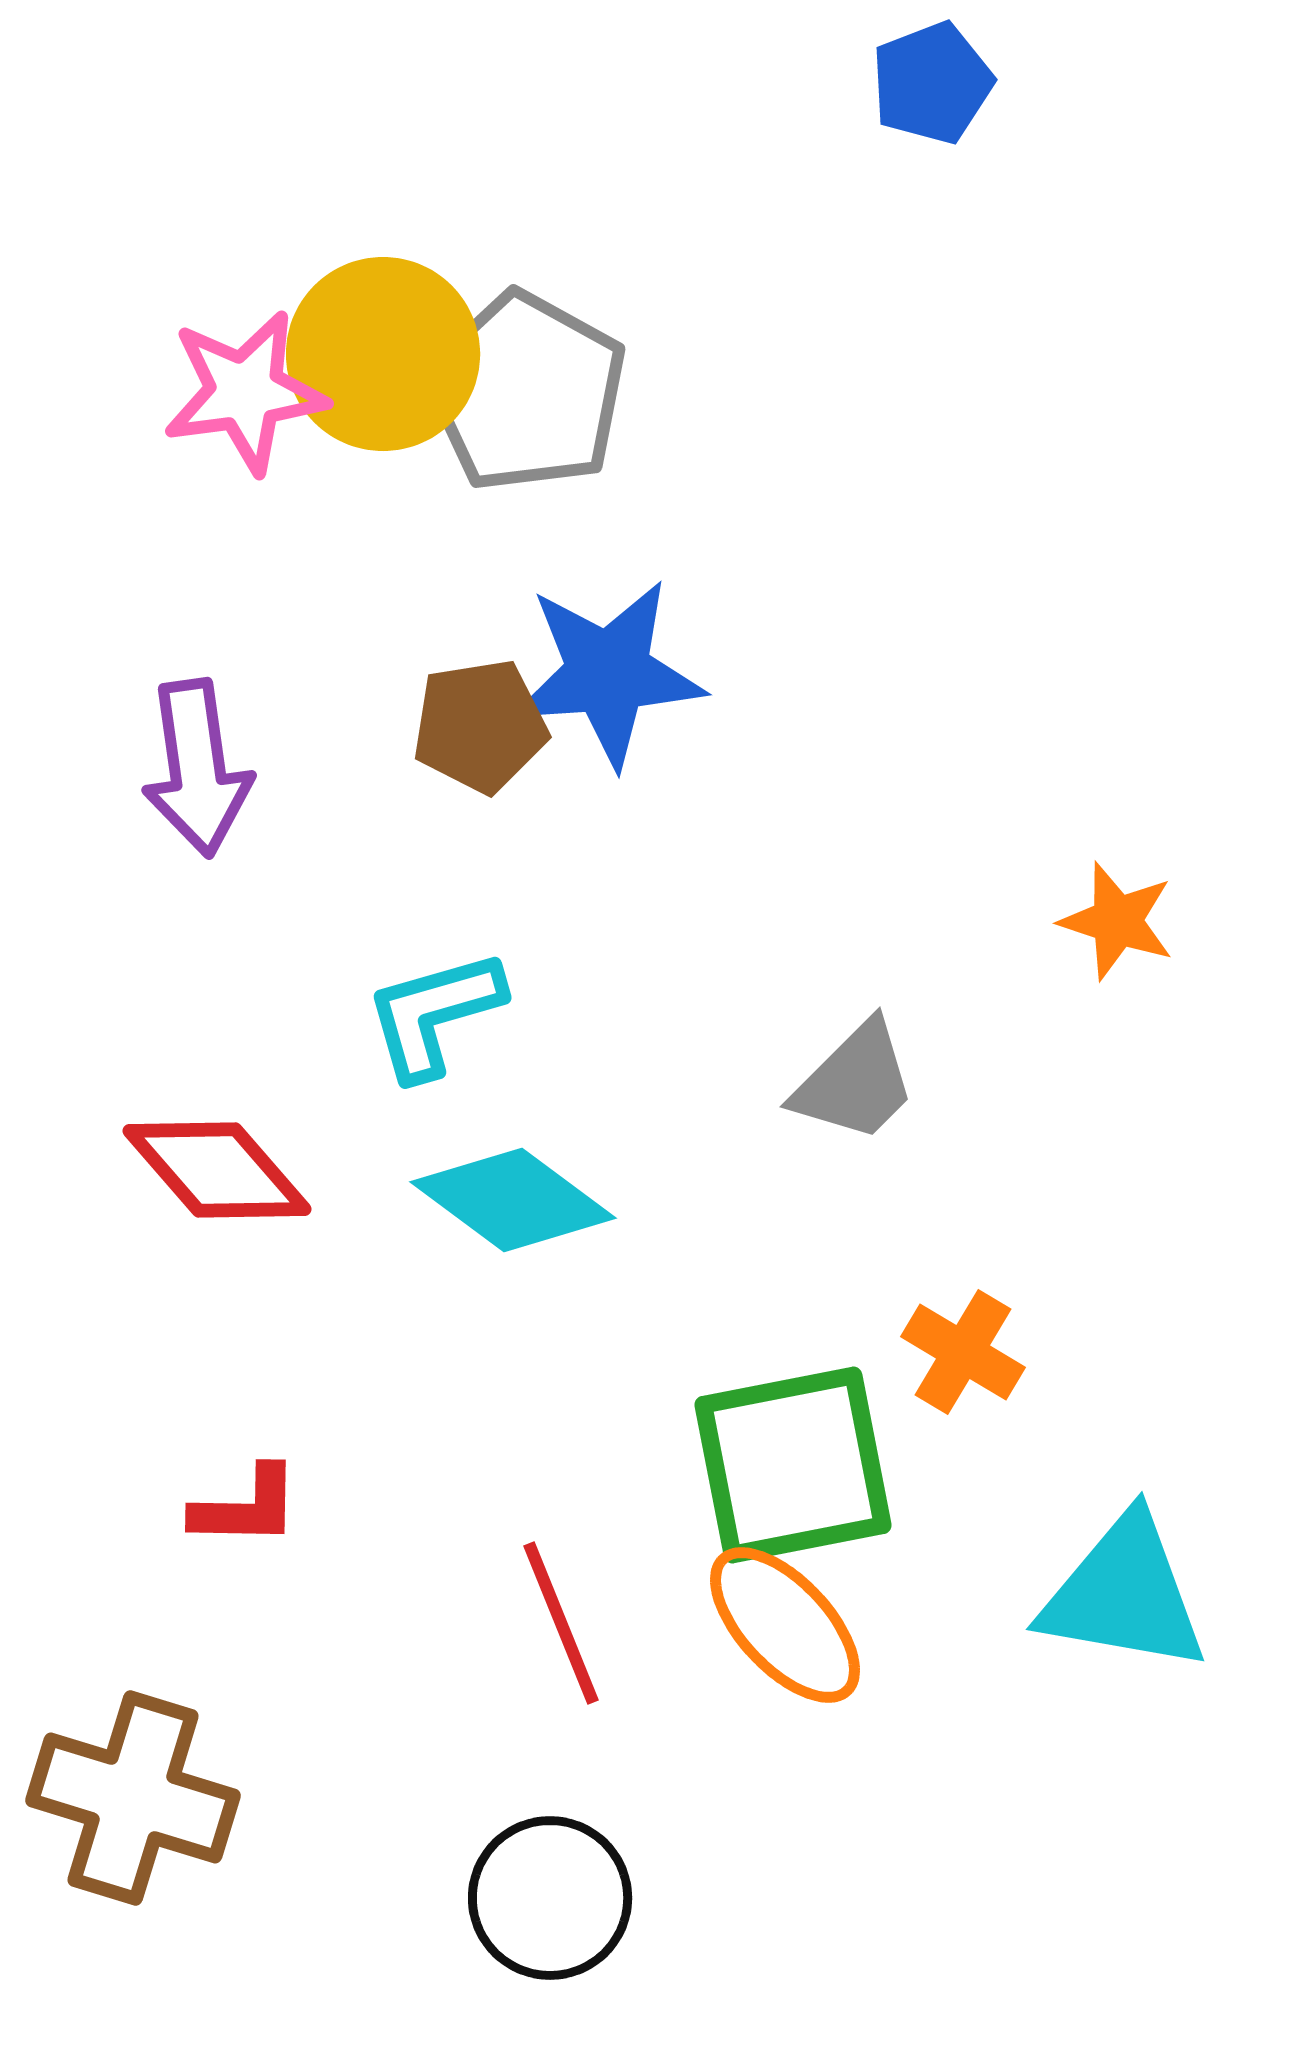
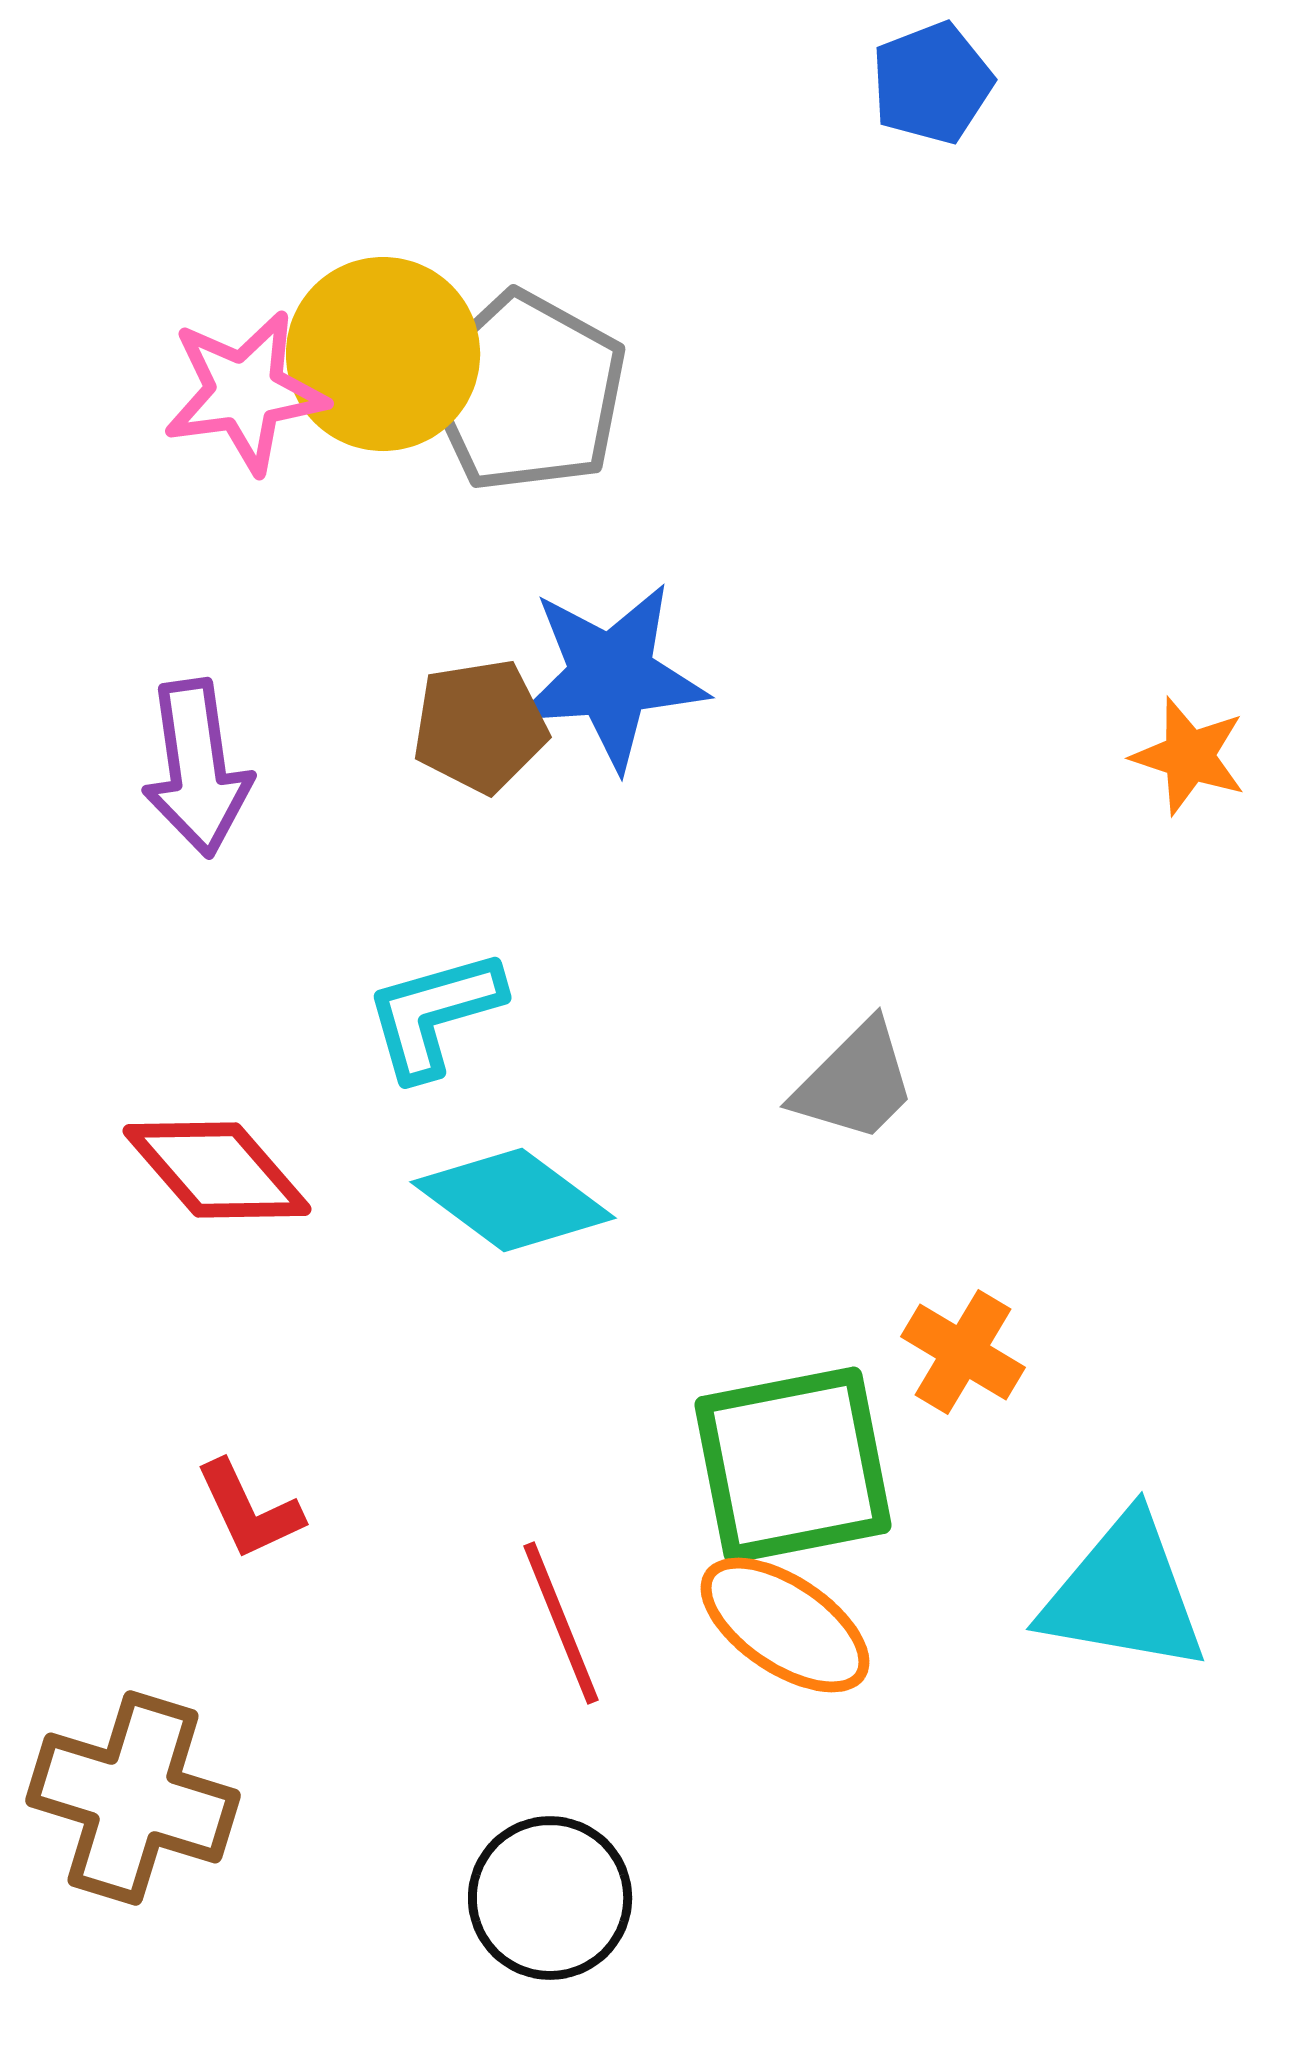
blue star: moved 3 px right, 3 px down
orange star: moved 72 px right, 165 px up
red L-shape: moved 3 px right, 3 px down; rotated 64 degrees clockwise
orange ellipse: rotated 13 degrees counterclockwise
